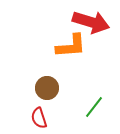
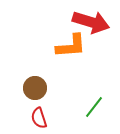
brown circle: moved 12 px left
